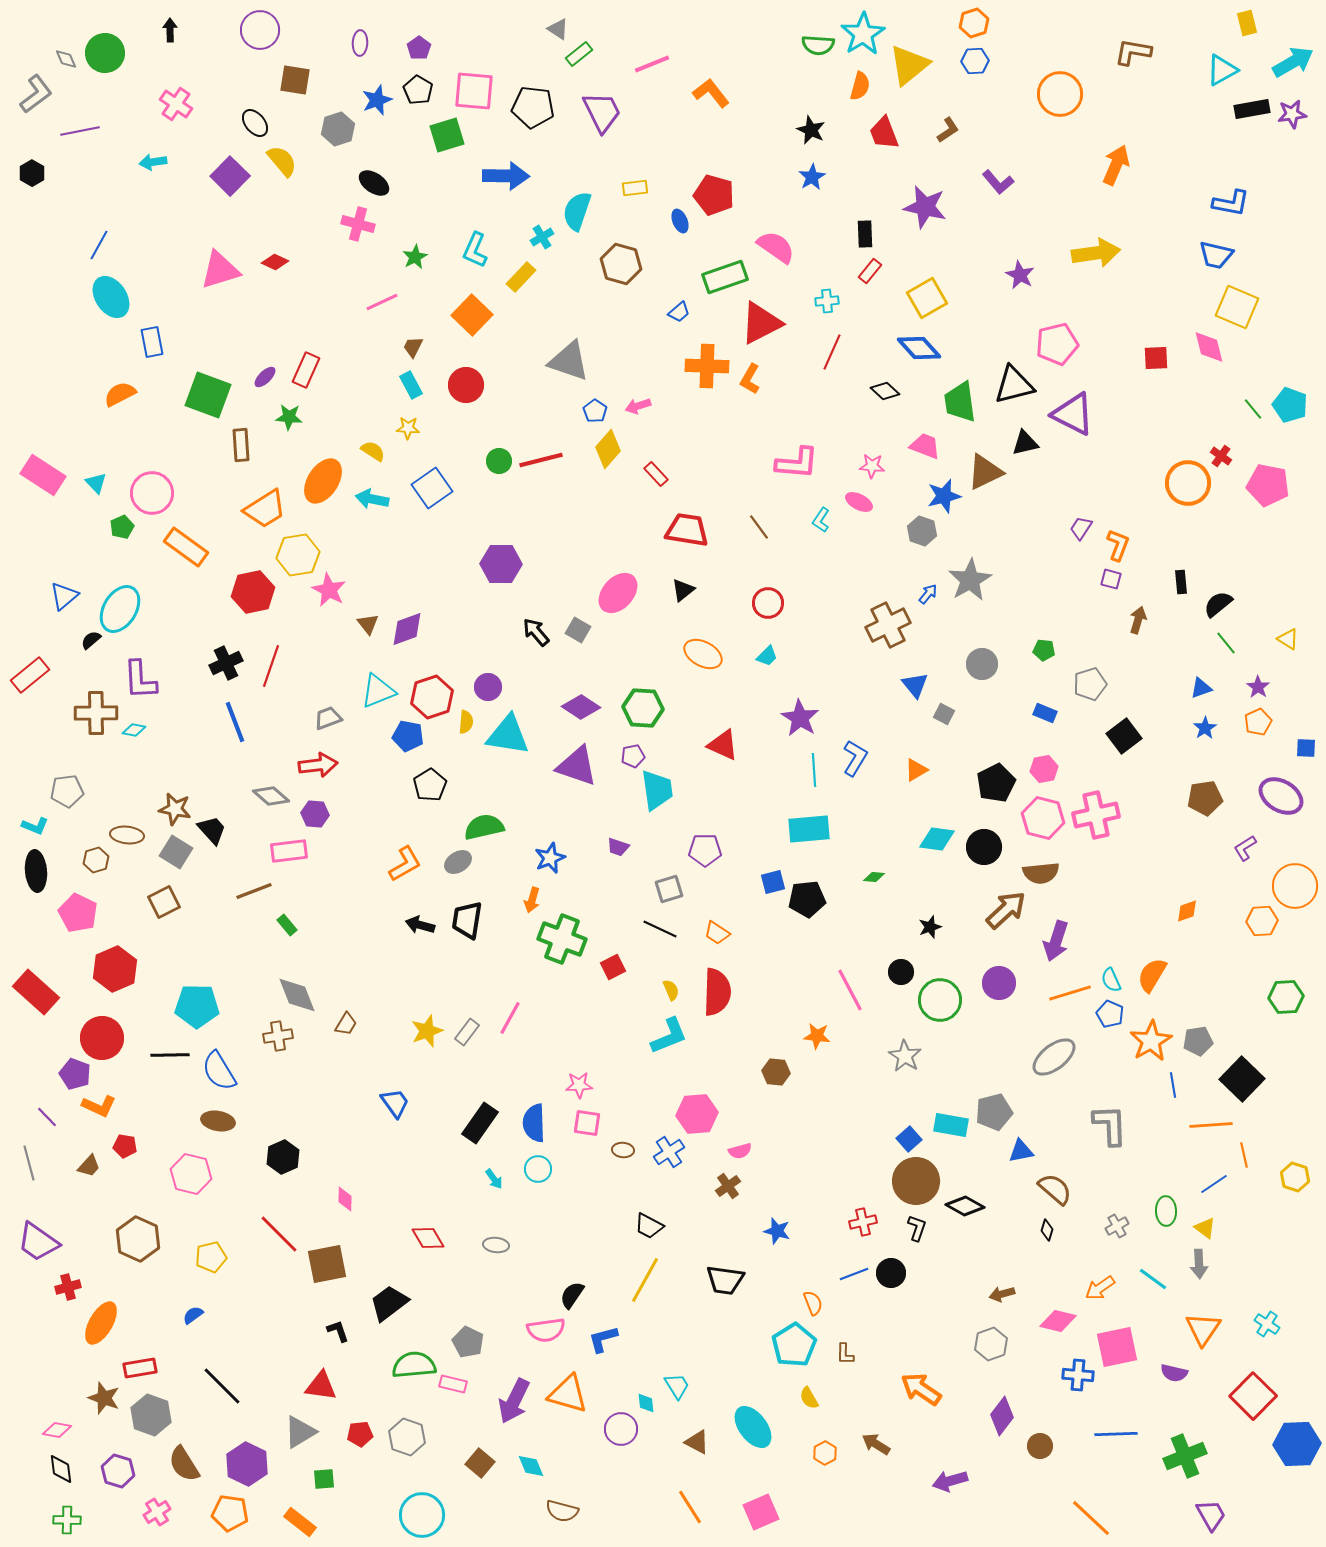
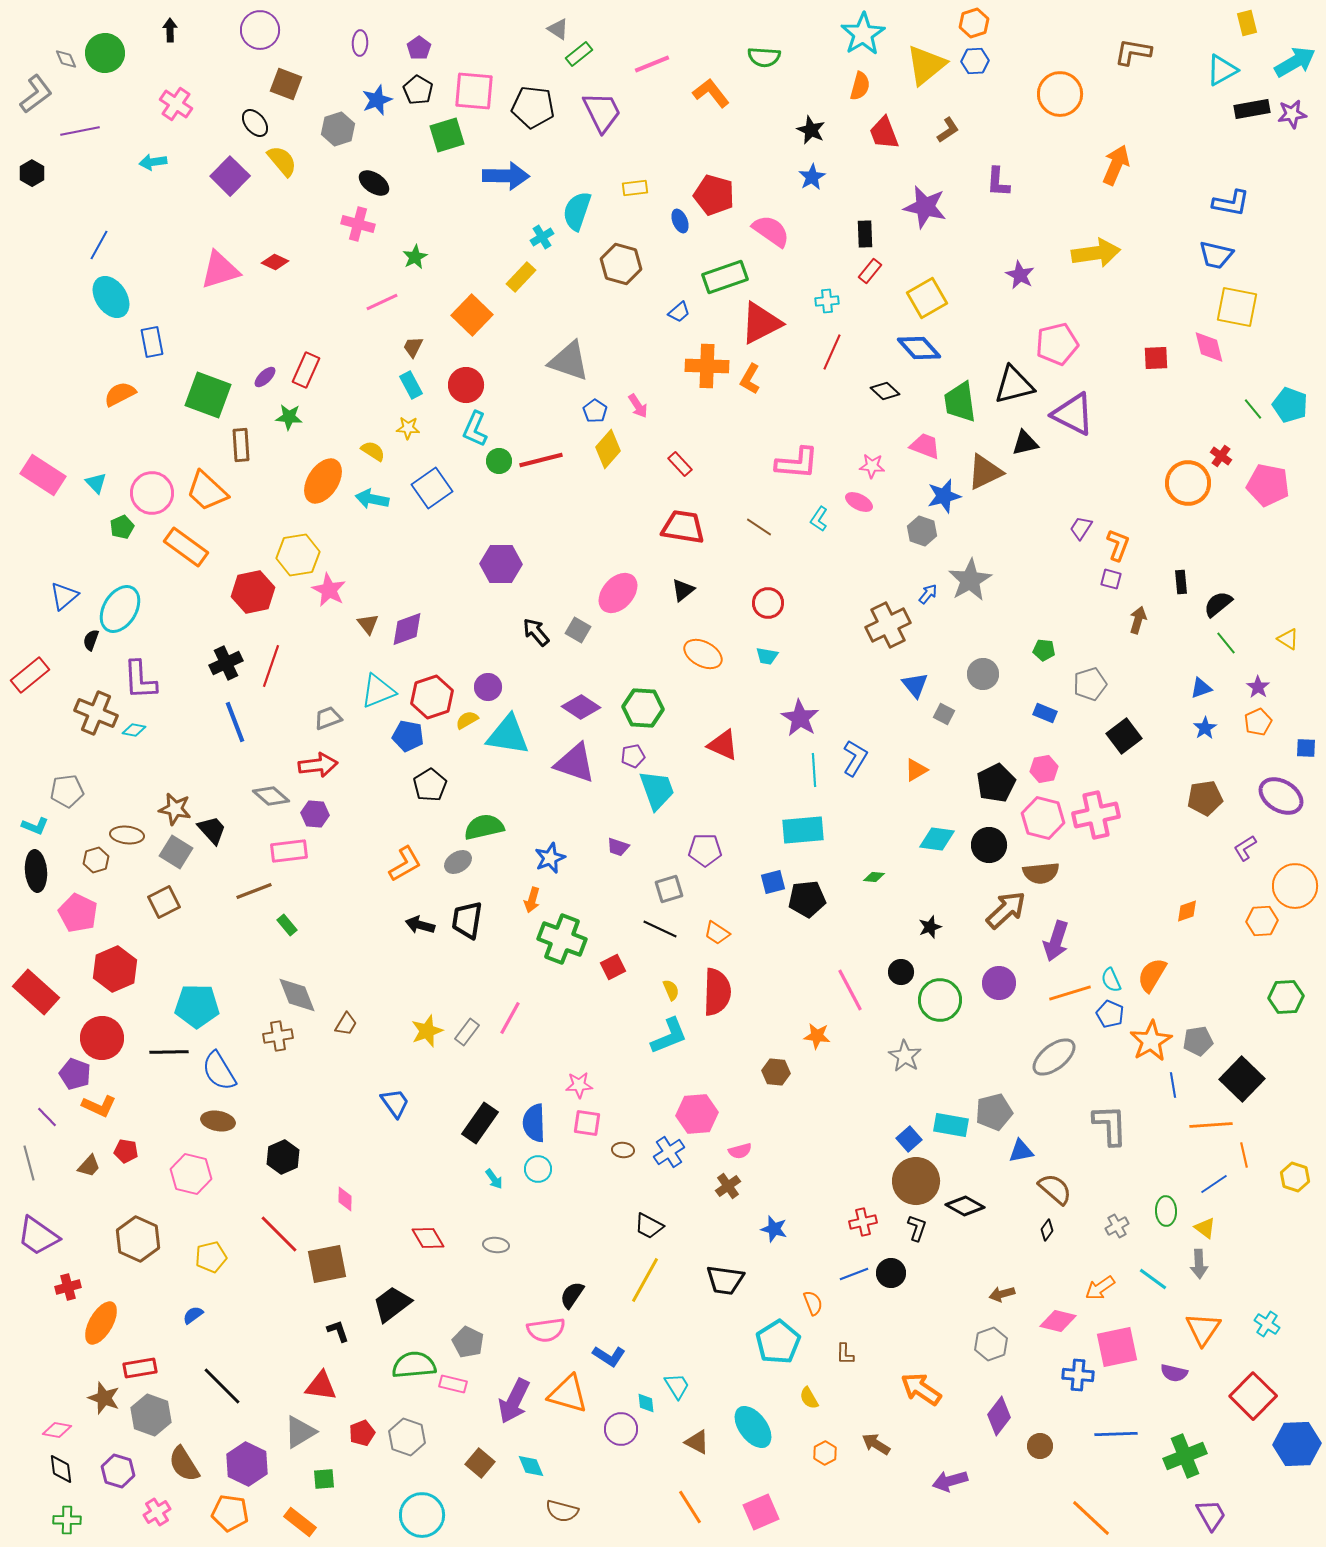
green semicircle at (818, 45): moved 54 px left, 12 px down
cyan arrow at (1293, 62): moved 2 px right
yellow triangle at (909, 65): moved 17 px right
brown square at (295, 80): moved 9 px left, 4 px down; rotated 12 degrees clockwise
purple L-shape at (998, 182): rotated 44 degrees clockwise
pink semicircle at (776, 247): moved 5 px left, 16 px up
cyan L-shape at (475, 250): moved 179 px down
yellow square at (1237, 307): rotated 12 degrees counterclockwise
pink arrow at (638, 406): rotated 105 degrees counterclockwise
red rectangle at (656, 474): moved 24 px right, 10 px up
orange trapezoid at (265, 509): moved 58 px left, 18 px up; rotated 75 degrees clockwise
cyan L-shape at (821, 520): moved 2 px left, 1 px up
brown line at (759, 527): rotated 20 degrees counterclockwise
red trapezoid at (687, 530): moved 4 px left, 3 px up
black semicircle at (91, 640): rotated 30 degrees counterclockwise
cyan trapezoid at (767, 656): rotated 55 degrees clockwise
gray circle at (982, 664): moved 1 px right, 10 px down
brown cross at (96, 713): rotated 24 degrees clockwise
yellow semicircle at (466, 722): moved 1 px right, 2 px up; rotated 125 degrees counterclockwise
purple triangle at (577, 766): moved 2 px left, 3 px up
cyan trapezoid at (657, 790): rotated 12 degrees counterclockwise
cyan rectangle at (809, 829): moved 6 px left, 1 px down
black circle at (984, 847): moved 5 px right, 2 px up
black line at (170, 1055): moved 1 px left, 3 px up
red pentagon at (125, 1146): moved 1 px right, 5 px down
black diamond at (1047, 1230): rotated 20 degrees clockwise
blue star at (777, 1231): moved 3 px left, 2 px up
purple trapezoid at (38, 1242): moved 6 px up
black trapezoid at (389, 1303): moved 3 px right, 1 px down
blue L-shape at (603, 1339): moved 6 px right, 17 px down; rotated 132 degrees counterclockwise
cyan pentagon at (794, 1345): moved 16 px left, 3 px up
purple diamond at (1002, 1416): moved 3 px left
red pentagon at (360, 1434): moved 2 px right, 1 px up; rotated 15 degrees counterclockwise
